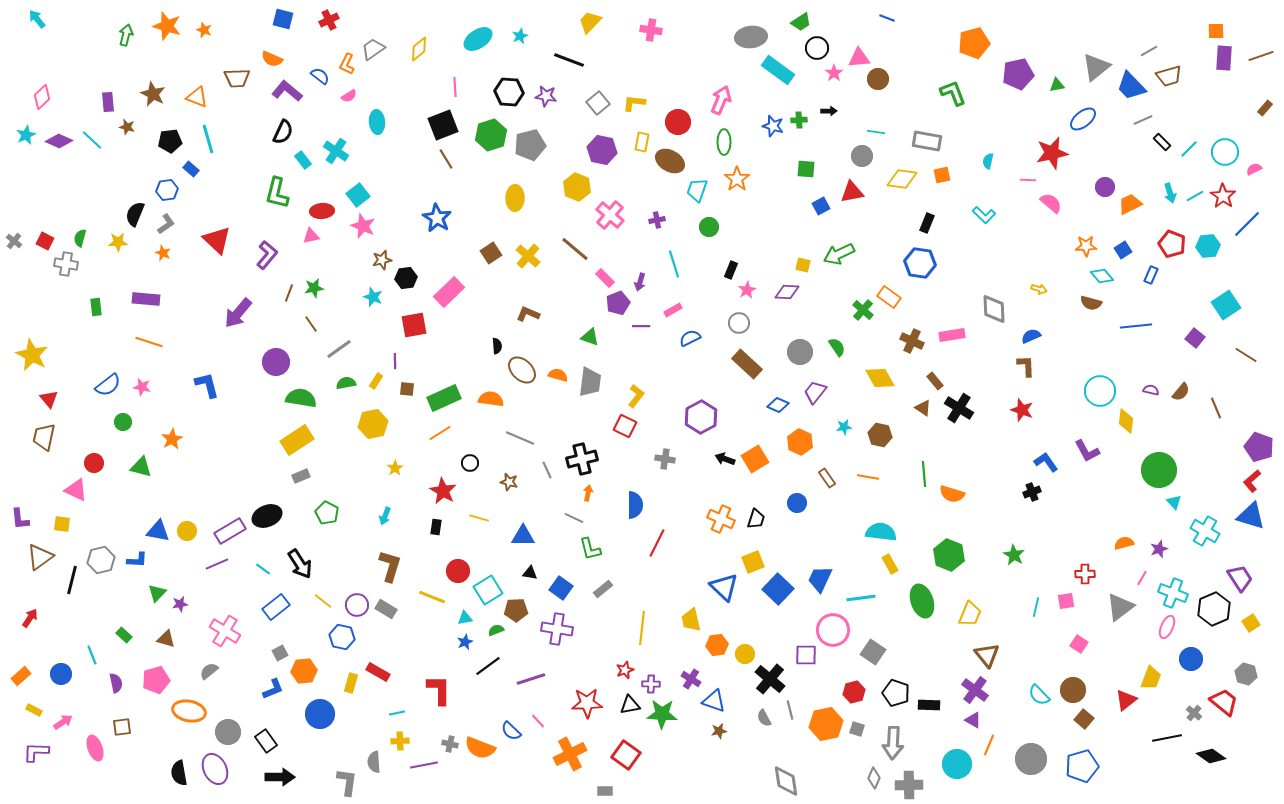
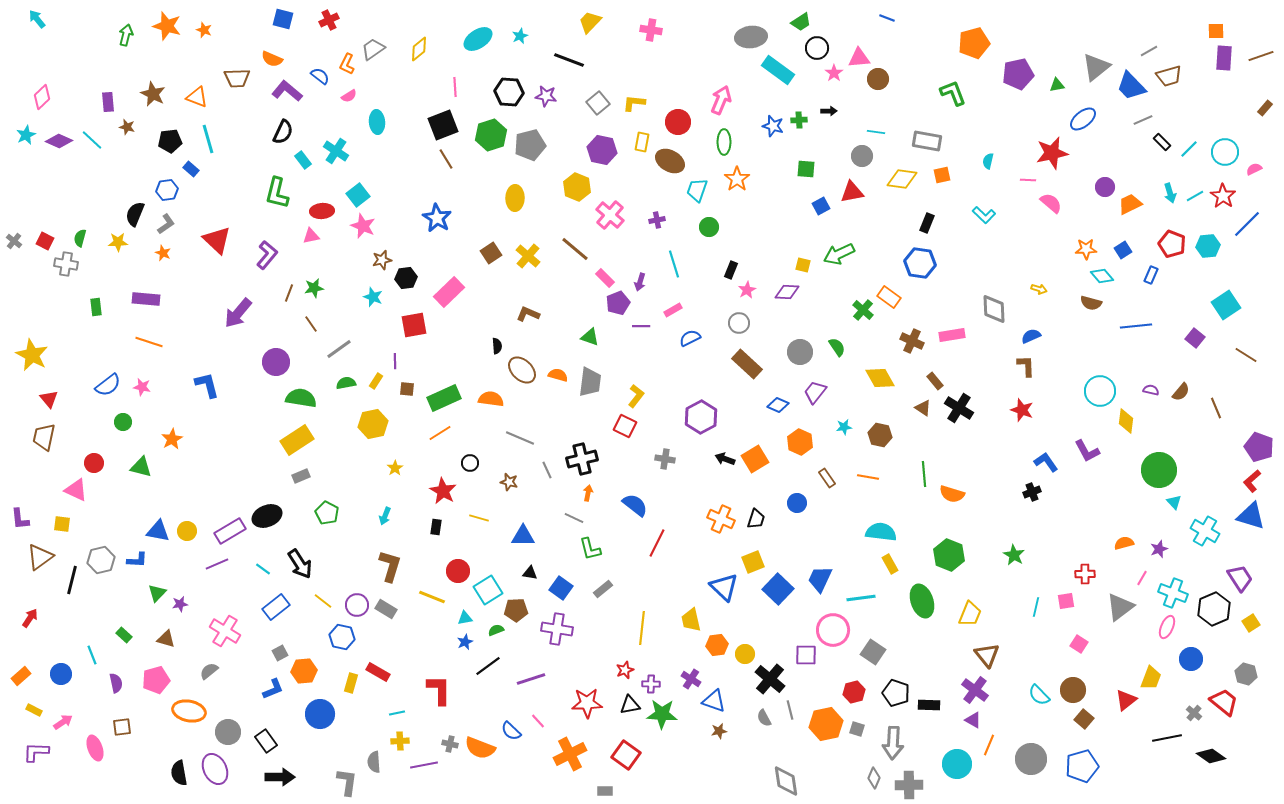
orange star at (1086, 246): moved 3 px down
blue semicircle at (635, 505): rotated 52 degrees counterclockwise
